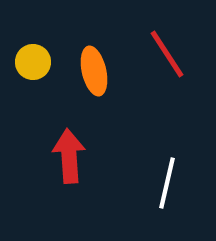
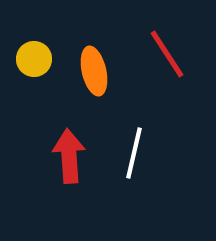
yellow circle: moved 1 px right, 3 px up
white line: moved 33 px left, 30 px up
